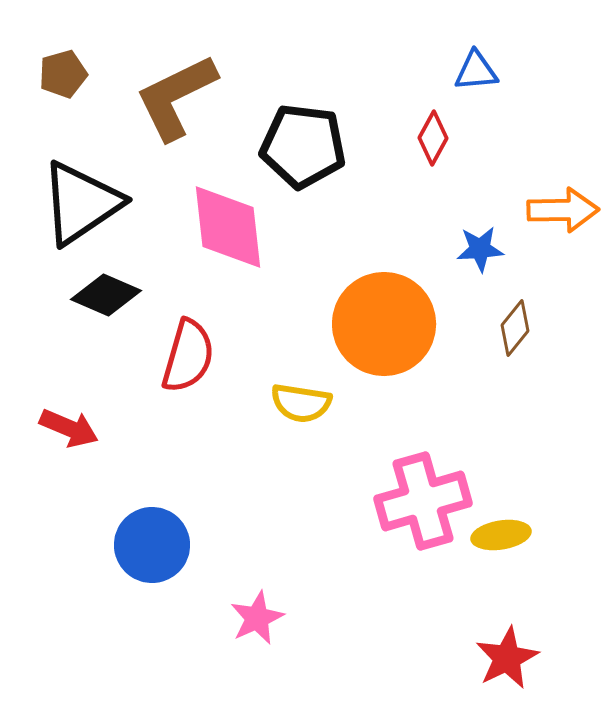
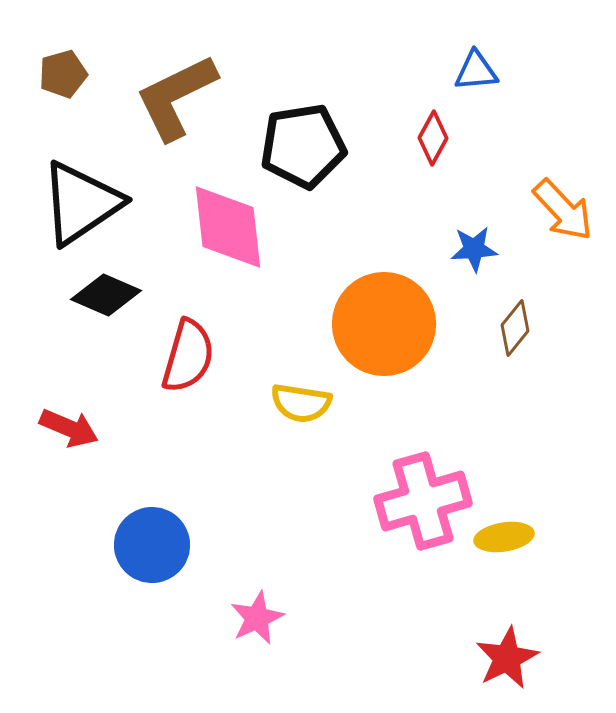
black pentagon: rotated 16 degrees counterclockwise
orange arrow: rotated 48 degrees clockwise
blue star: moved 6 px left
yellow ellipse: moved 3 px right, 2 px down
